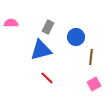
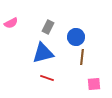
pink semicircle: rotated 152 degrees clockwise
blue triangle: moved 2 px right, 3 px down
brown line: moved 9 px left
red line: rotated 24 degrees counterclockwise
pink square: rotated 24 degrees clockwise
